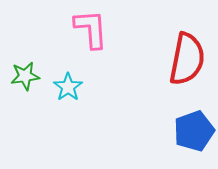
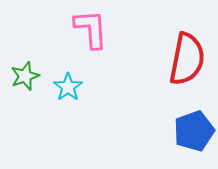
green star: rotated 12 degrees counterclockwise
